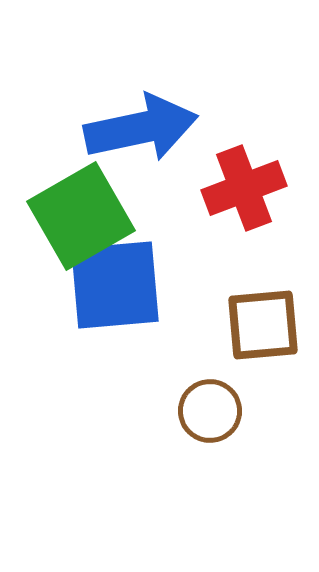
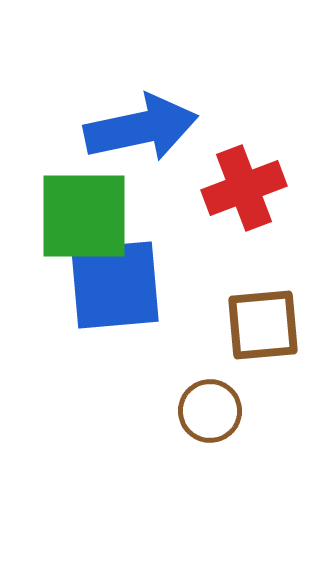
green square: moved 3 px right; rotated 30 degrees clockwise
